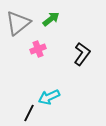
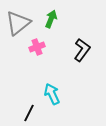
green arrow: rotated 30 degrees counterclockwise
pink cross: moved 1 px left, 2 px up
black L-shape: moved 4 px up
cyan arrow: moved 3 px right, 3 px up; rotated 90 degrees clockwise
